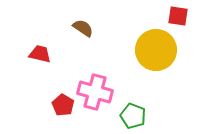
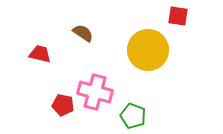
brown semicircle: moved 5 px down
yellow circle: moved 8 px left
red pentagon: rotated 20 degrees counterclockwise
